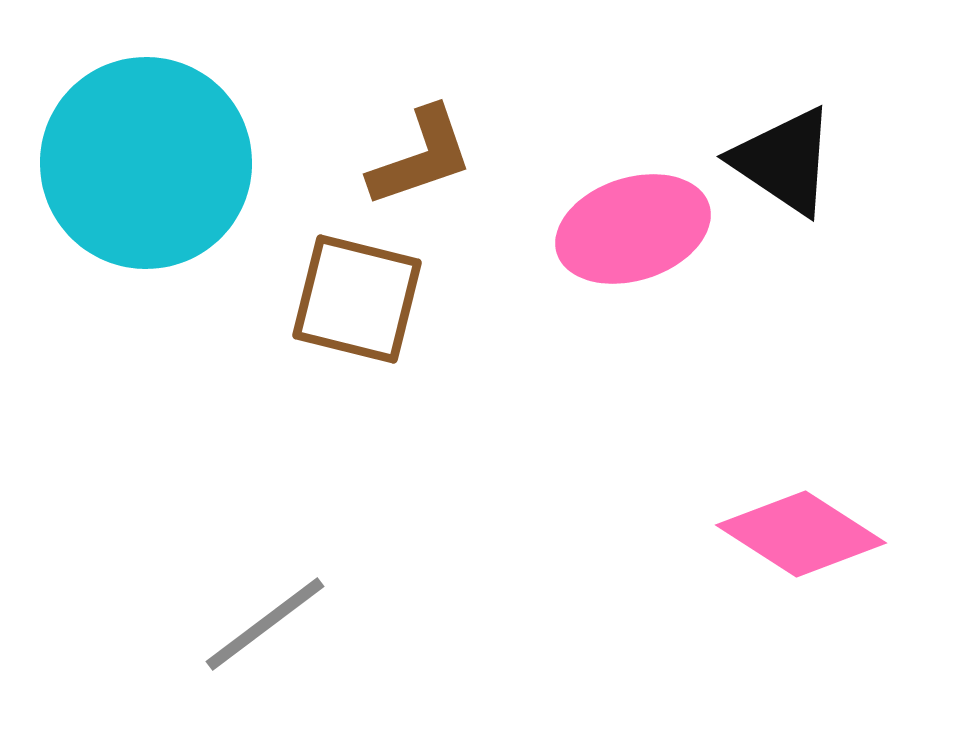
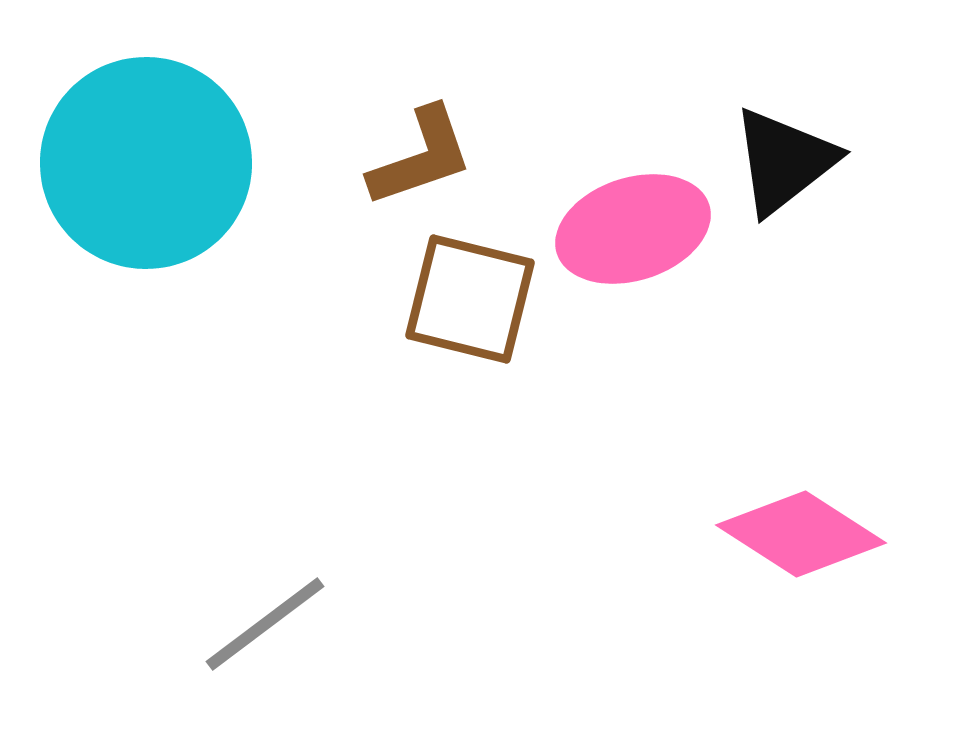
black triangle: rotated 48 degrees clockwise
brown square: moved 113 px right
